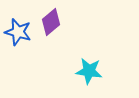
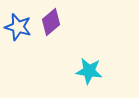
blue star: moved 5 px up
